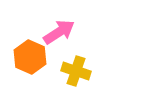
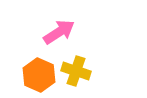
orange hexagon: moved 9 px right, 18 px down
